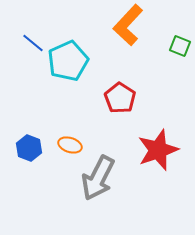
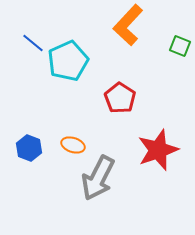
orange ellipse: moved 3 px right
